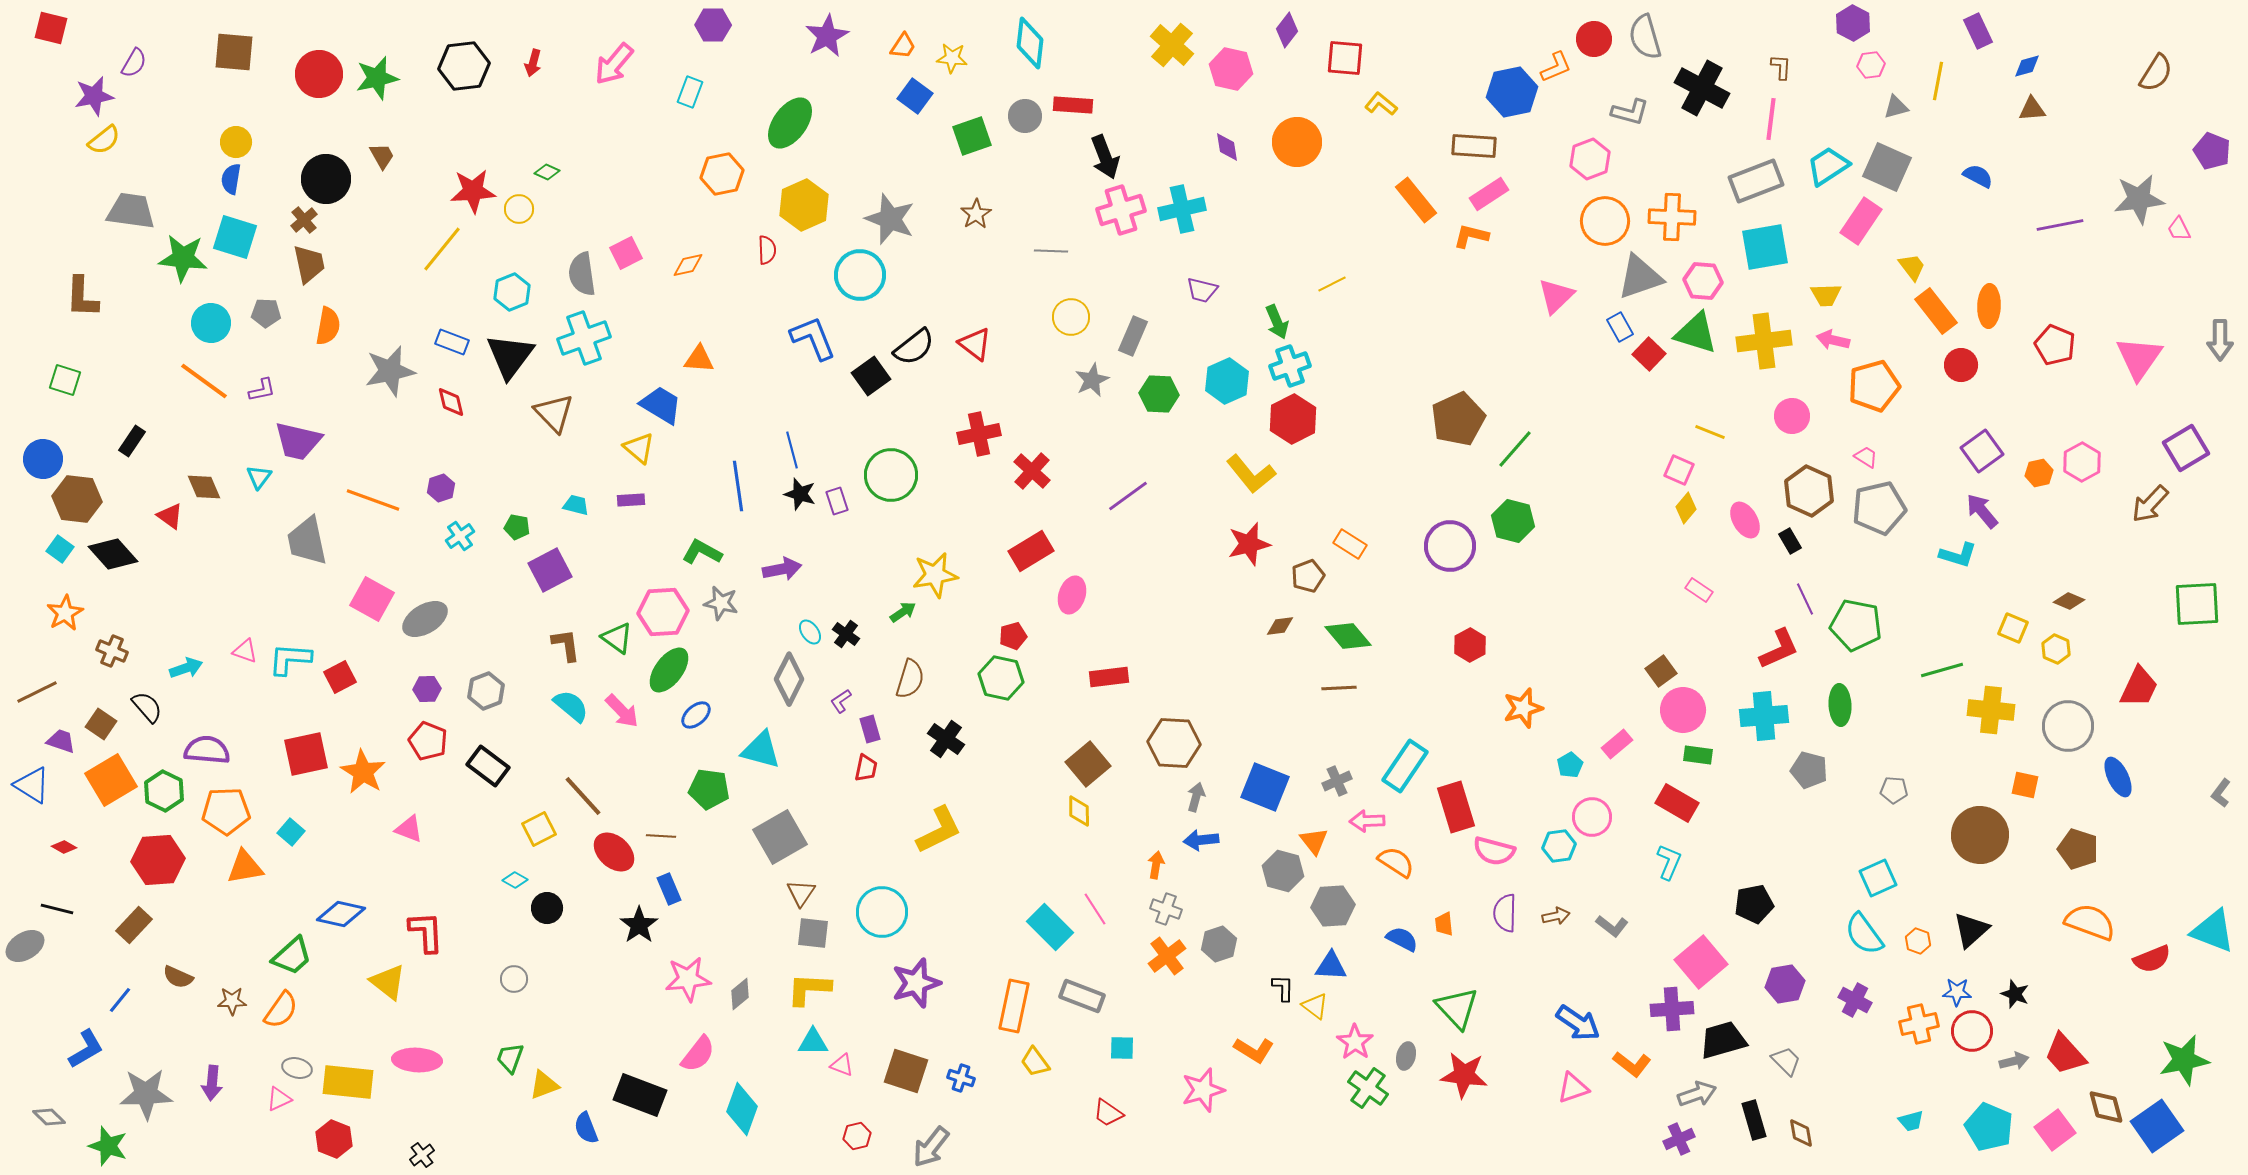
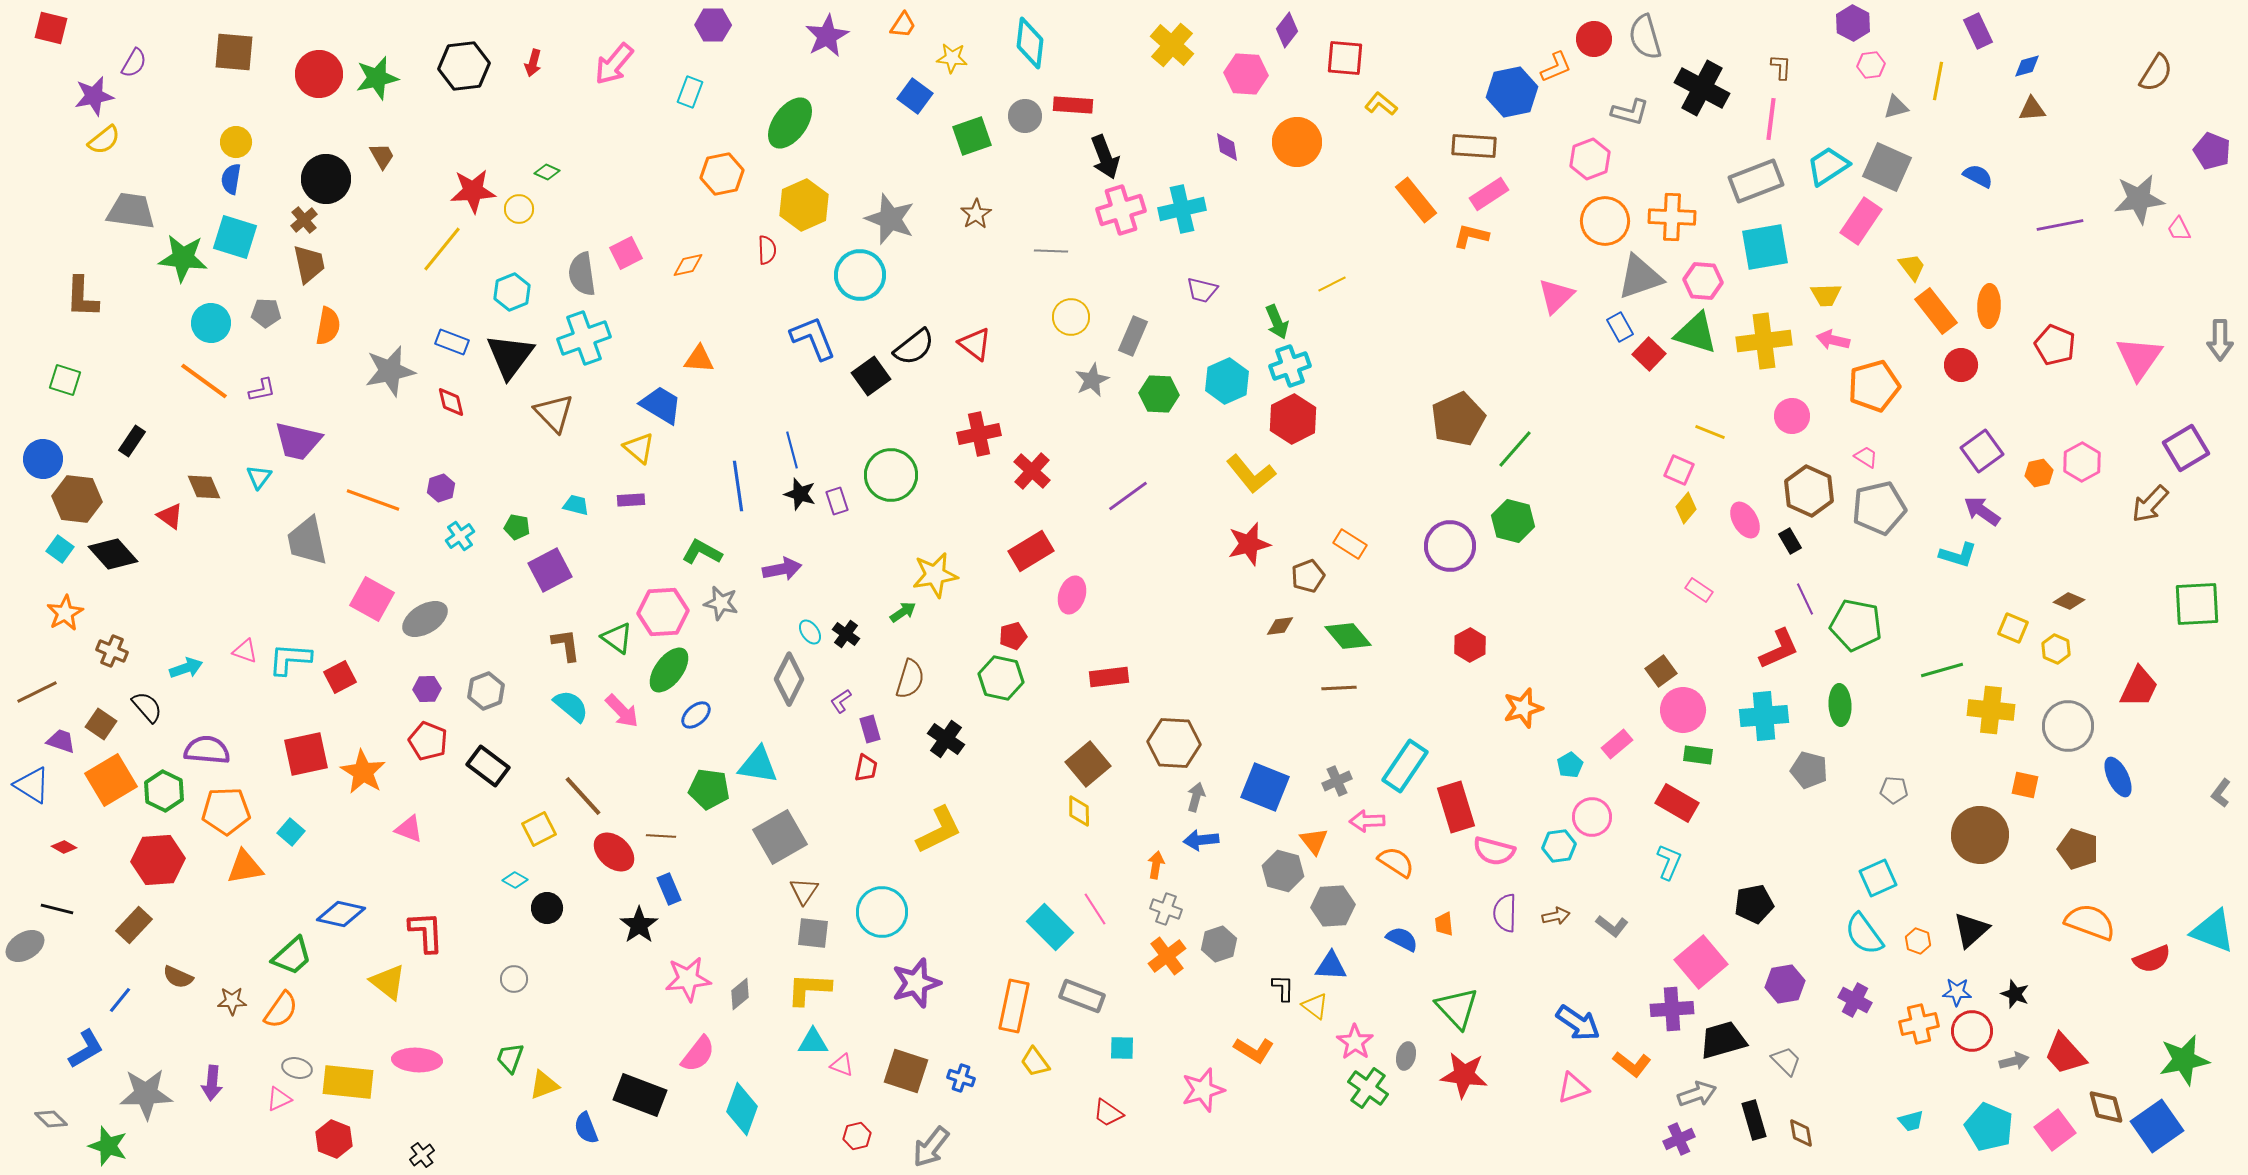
orange trapezoid at (903, 46): moved 21 px up
pink hexagon at (1231, 69): moved 15 px right, 5 px down; rotated 9 degrees counterclockwise
purple arrow at (1982, 511): rotated 15 degrees counterclockwise
cyan triangle at (761, 750): moved 3 px left, 15 px down; rotated 6 degrees counterclockwise
brown triangle at (801, 893): moved 3 px right, 2 px up
gray diamond at (49, 1117): moved 2 px right, 2 px down
